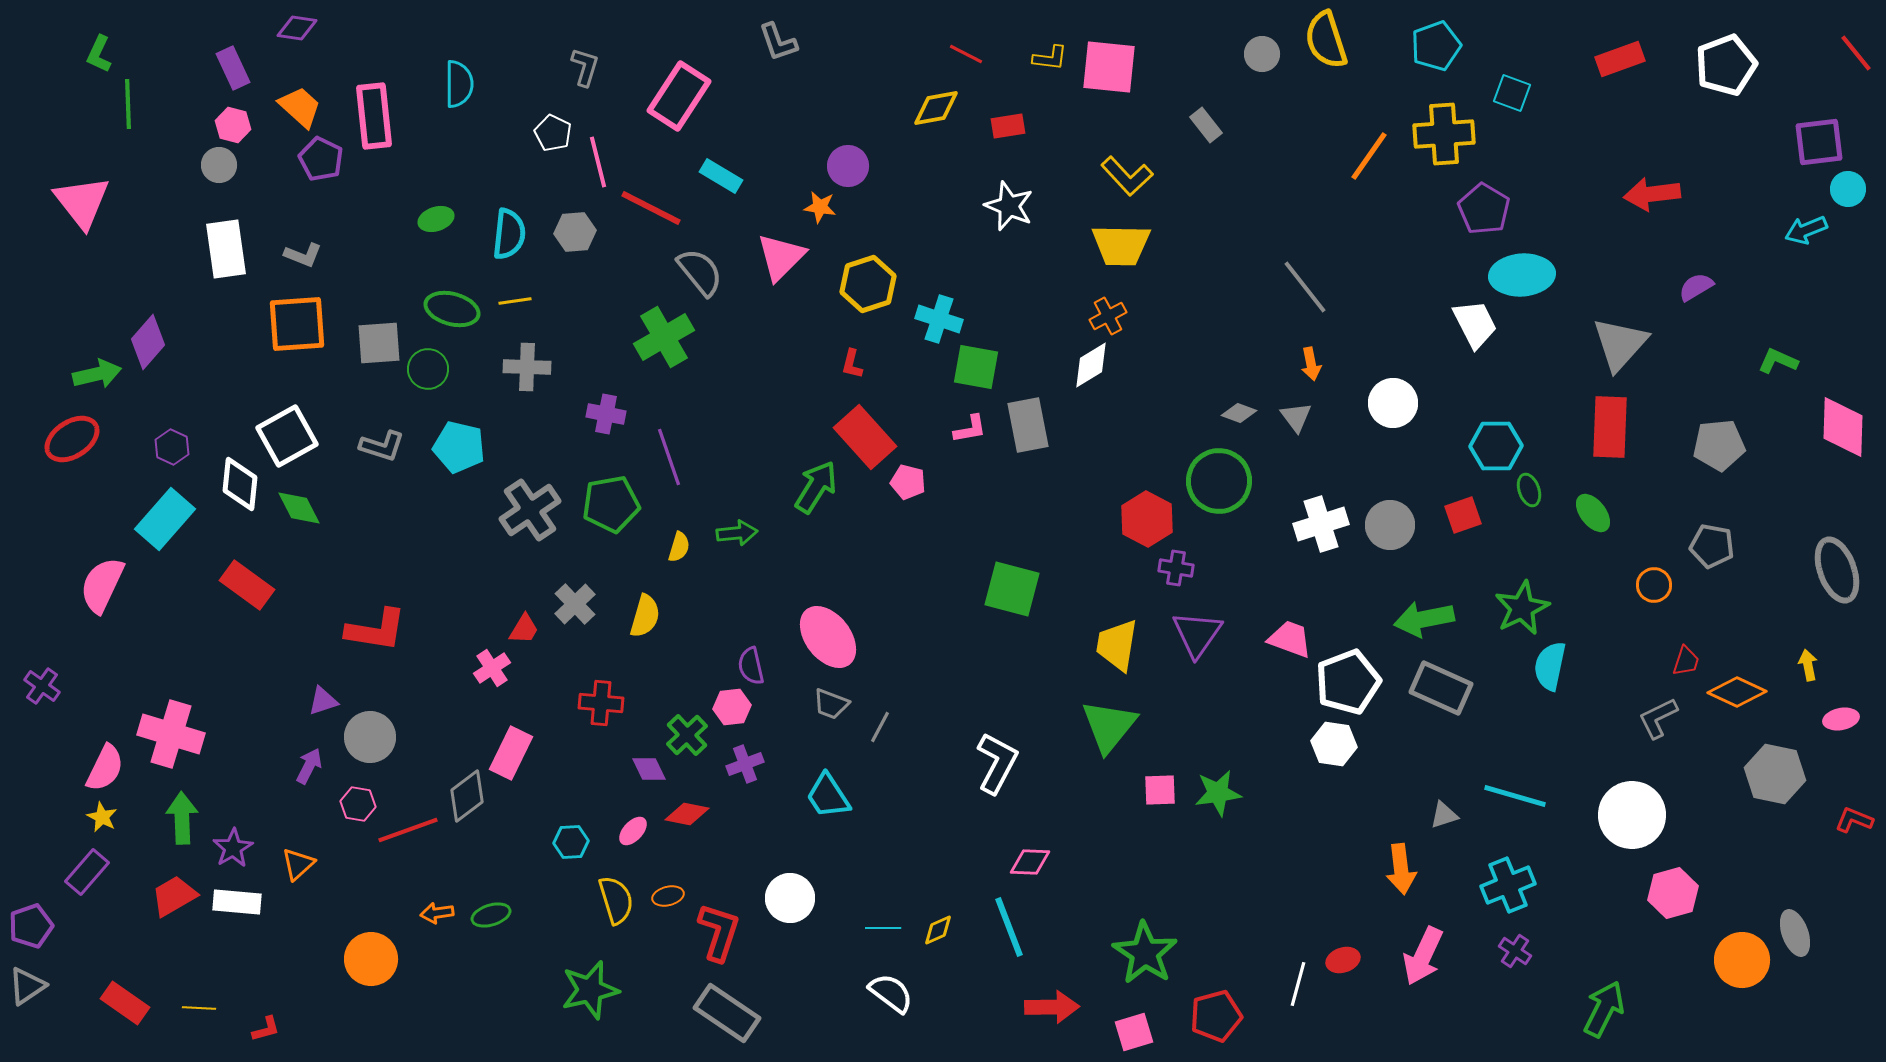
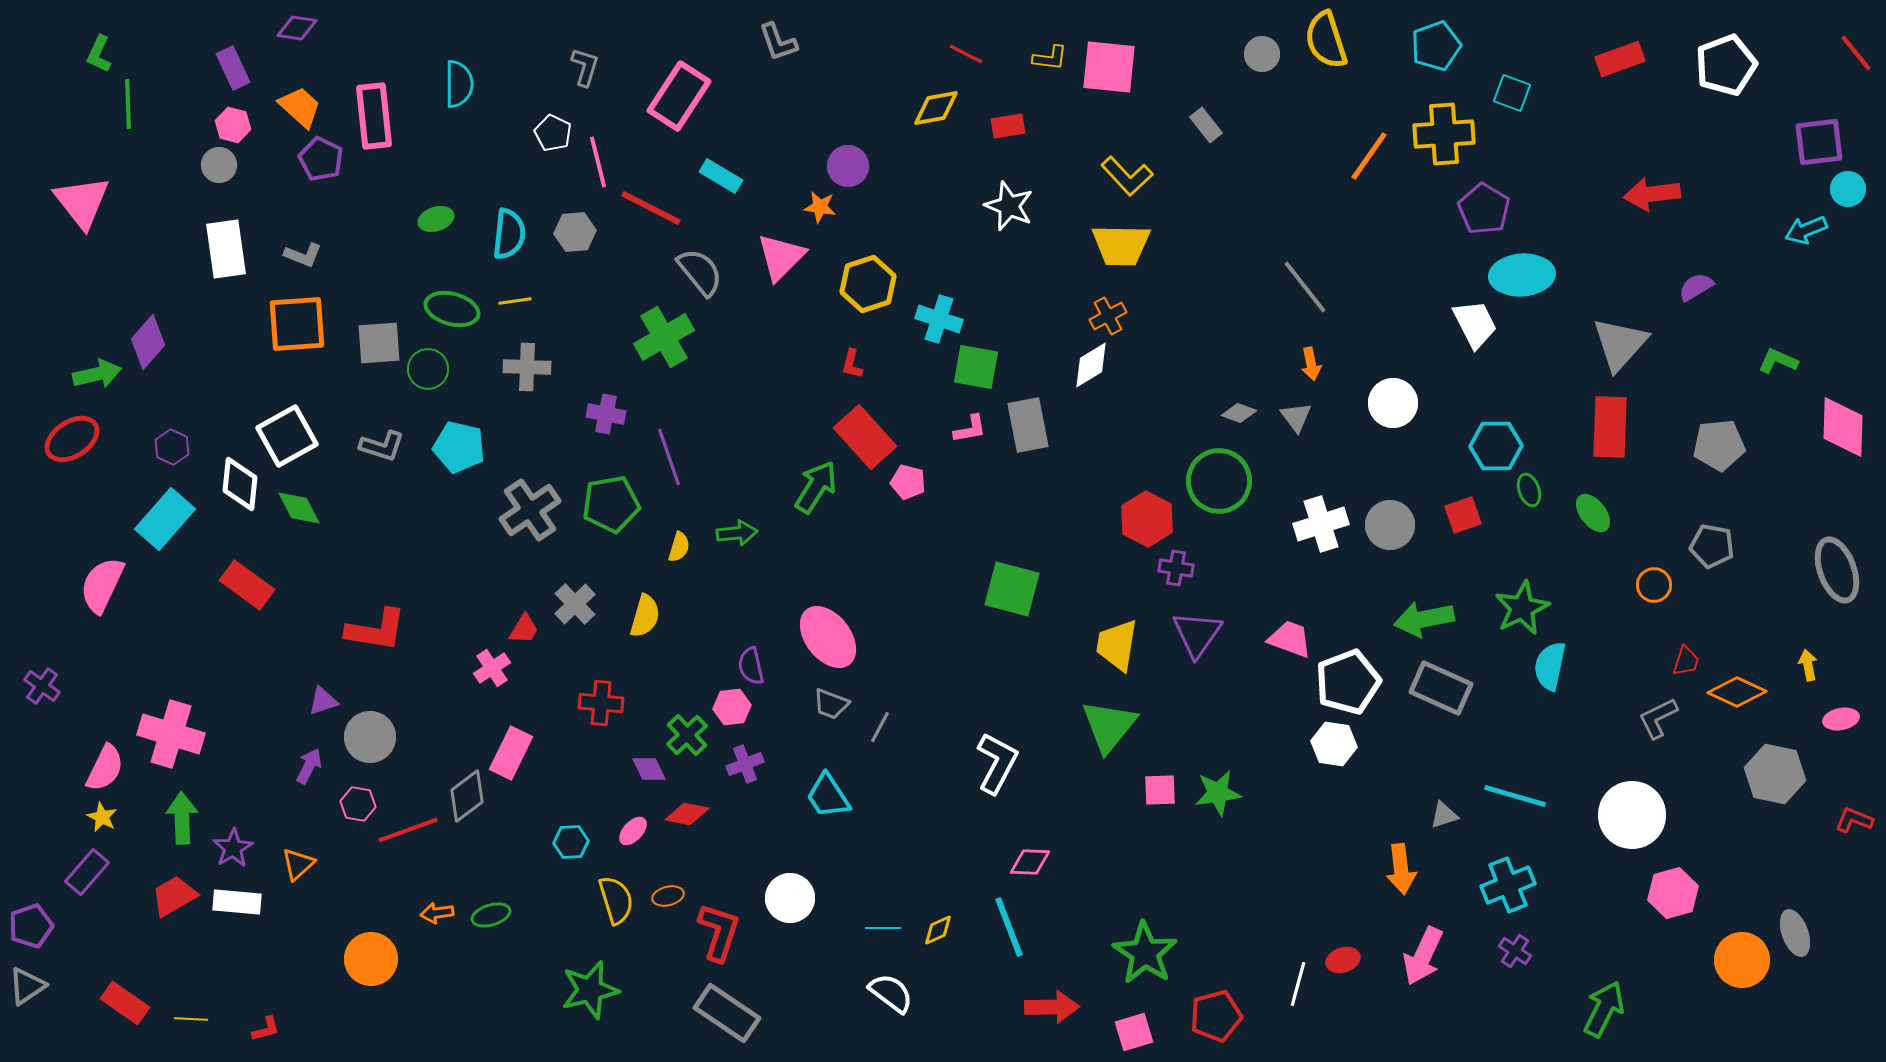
yellow line at (199, 1008): moved 8 px left, 11 px down
